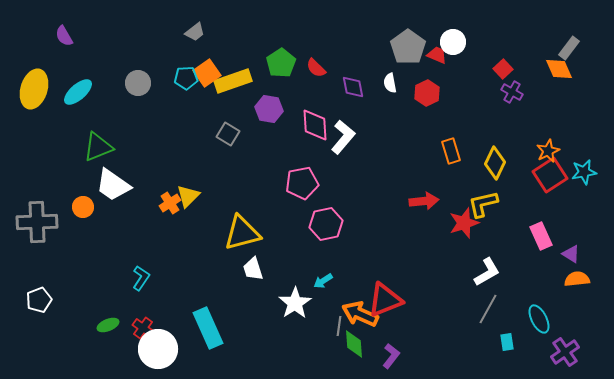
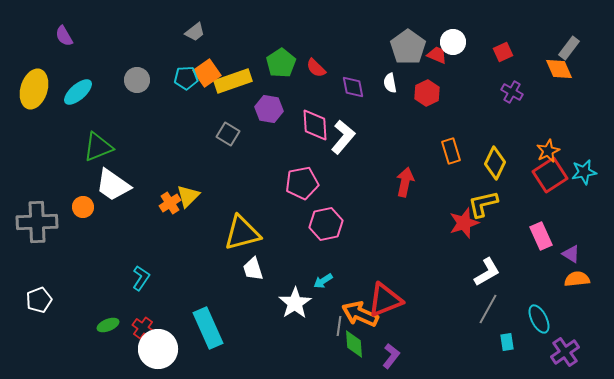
red square at (503, 69): moved 17 px up; rotated 18 degrees clockwise
gray circle at (138, 83): moved 1 px left, 3 px up
red arrow at (424, 201): moved 19 px left, 19 px up; rotated 72 degrees counterclockwise
